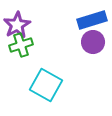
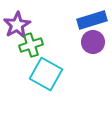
green cross: moved 10 px right
cyan square: moved 11 px up
